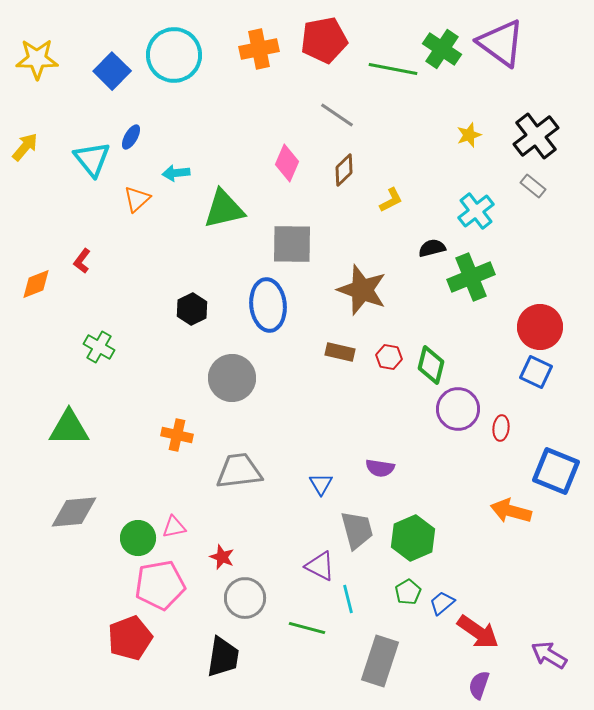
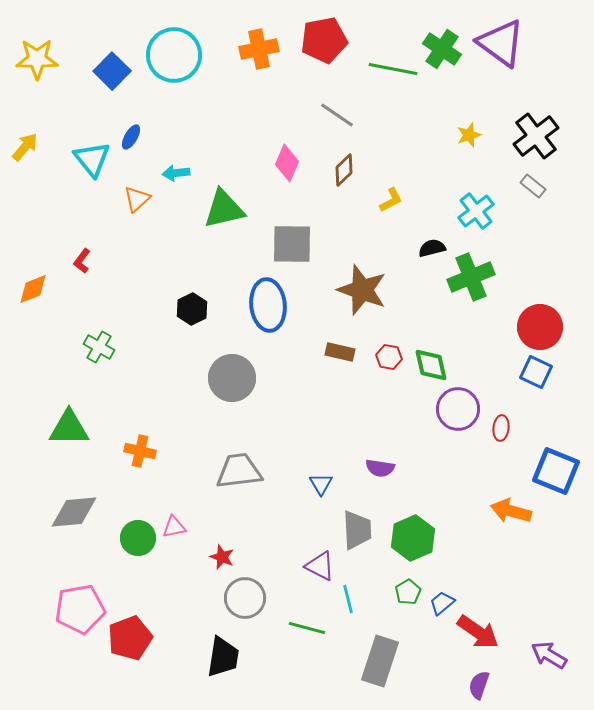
orange diamond at (36, 284): moved 3 px left, 5 px down
green diamond at (431, 365): rotated 27 degrees counterclockwise
orange cross at (177, 435): moved 37 px left, 16 px down
gray trapezoid at (357, 530): rotated 12 degrees clockwise
pink pentagon at (160, 585): moved 80 px left, 24 px down
